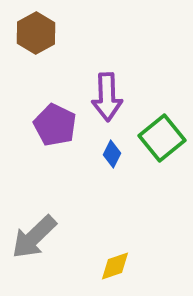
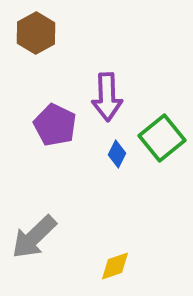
blue diamond: moved 5 px right
